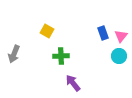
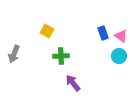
pink triangle: rotated 32 degrees counterclockwise
